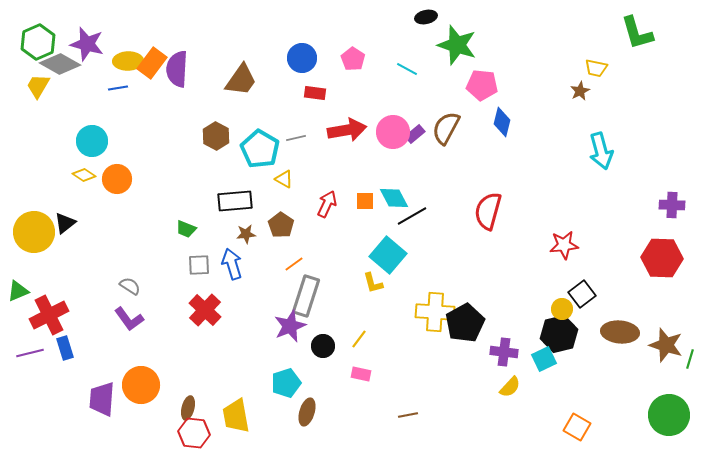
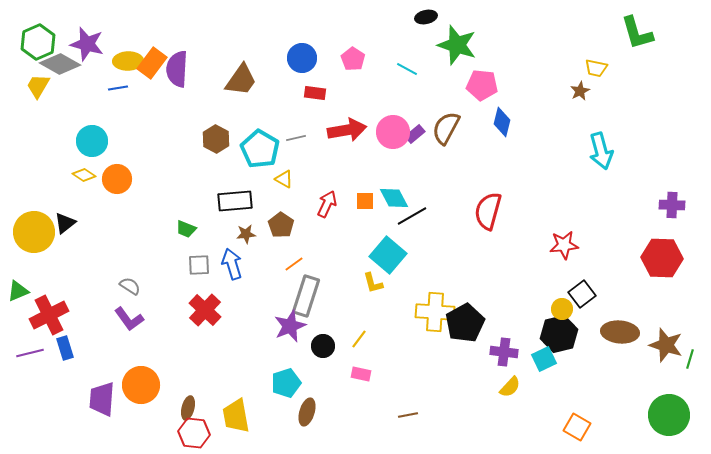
brown hexagon at (216, 136): moved 3 px down
